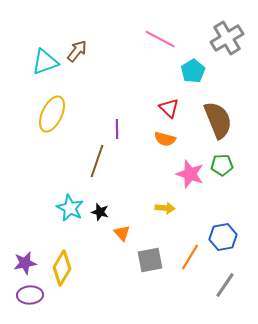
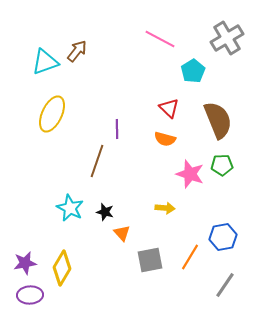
black star: moved 5 px right
